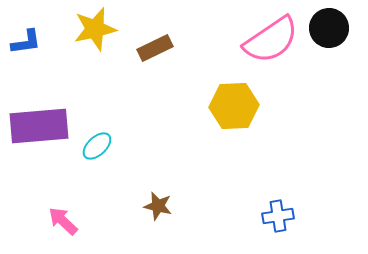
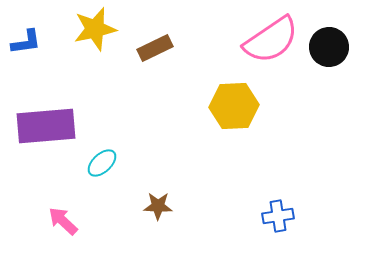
black circle: moved 19 px down
purple rectangle: moved 7 px right
cyan ellipse: moved 5 px right, 17 px down
brown star: rotated 12 degrees counterclockwise
